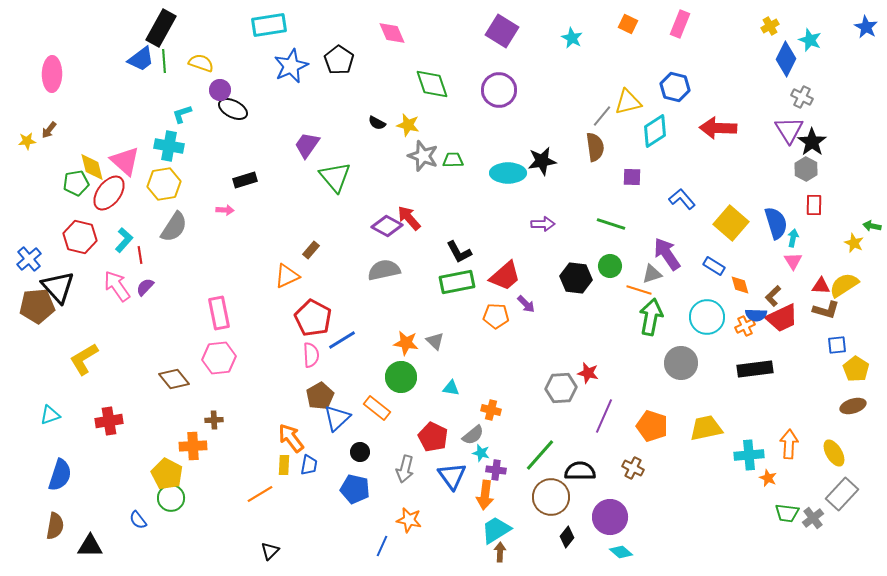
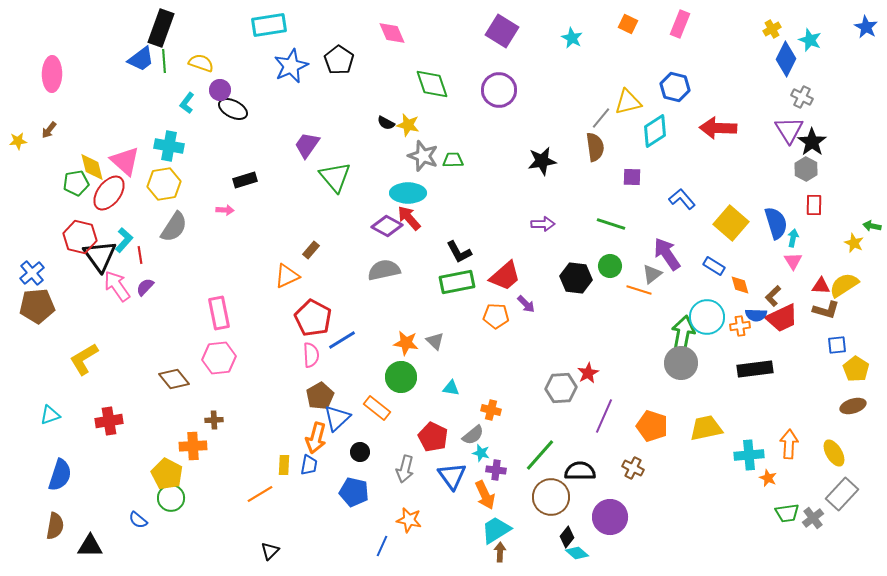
yellow cross at (770, 26): moved 2 px right, 3 px down
black rectangle at (161, 28): rotated 9 degrees counterclockwise
cyan L-shape at (182, 114): moved 5 px right, 11 px up; rotated 35 degrees counterclockwise
gray line at (602, 116): moved 1 px left, 2 px down
black semicircle at (377, 123): moved 9 px right
yellow star at (27, 141): moved 9 px left
cyan ellipse at (508, 173): moved 100 px left, 20 px down
blue cross at (29, 259): moved 3 px right, 14 px down
gray triangle at (652, 274): rotated 20 degrees counterclockwise
black triangle at (58, 287): moved 42 px right, 31 px up; rotated 6 degrees clockwise
green arrow at (651, 317): moved 32 px right, 17 px down
orange cross at (745, 326): moved 5 px left; rotated 18 degrees clockwise
red star at (588, 373): rotated 30 degrees clockwise
orange arrow at (291, 438): moved 25 px right; rotated 128 degrees counterclockwise
blue pentagon at (355, 489): moved 1 px left, 3 px down
orange arrow at (485, 495): rotated 32 degrees counterclockwise
green trapezoid at (787, 513): rotated 15 degrees counterclockwise
blue semicircle at (138, 520): rotated 12 degrees counterclockwise
cyan diamond at (621, 552): moved 44 px left, 1 px down
